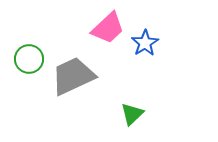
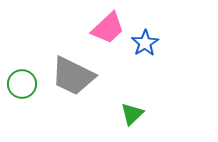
green circle: moved 7 px left, 25 px down
gray trapezoid: rotated 129 degrees counterclockwise
